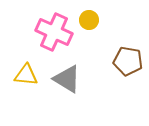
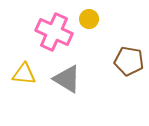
yellow circle: moved 1 px up
brown pentagon: moved 1 px right
yellow triangle: moved 2 px left, 1 px up
